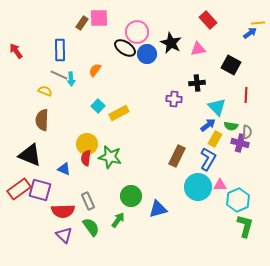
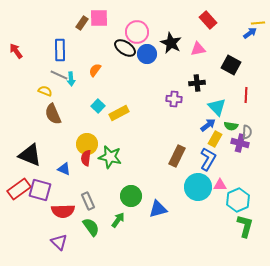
brown semicircle at (42, 120): moved 11 px right, 6 px up; rotated 25 degrees counterclockwise
purple triangle at (64, 235): moved 5 px left, 7 px down
